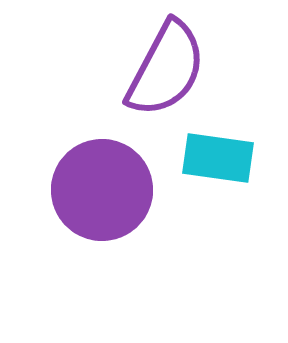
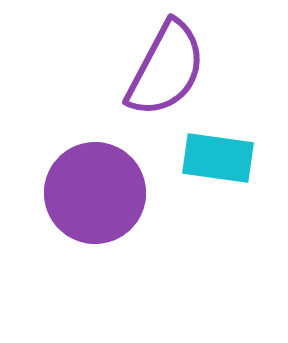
purple circle: moved 7 px left, 3 px down
